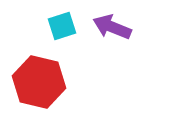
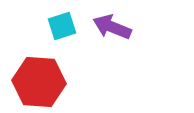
red hexagon: rotated 9 degrees counterclockwise
